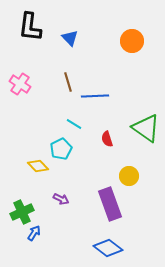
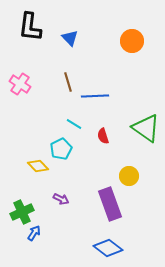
red semicircle: moved 4 px left, 3 px up
